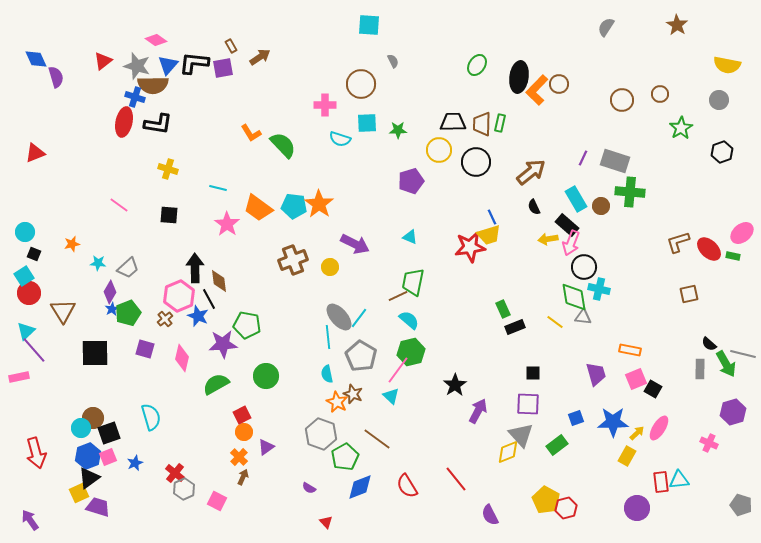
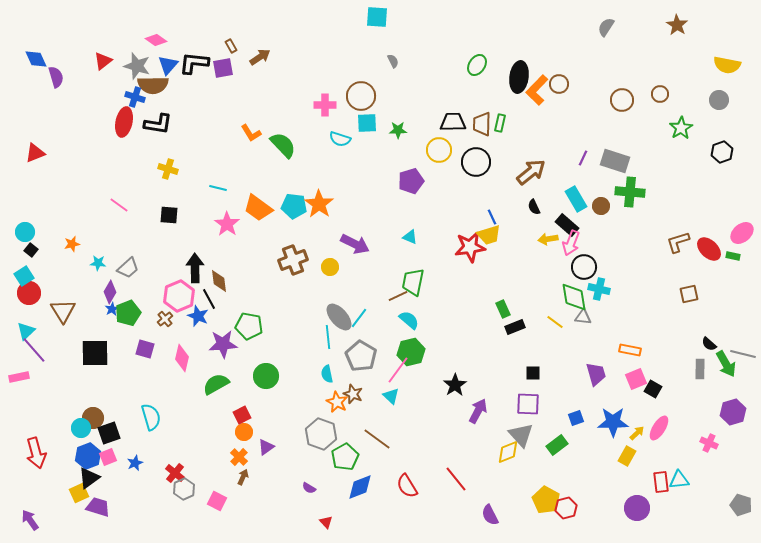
cyan square at (369, 25): moved 8 px right, 8 px up
brown circle at (361, 84): moved 12 px down
black square at (34, 254): moved 3 px left, 4 px up; rotated 16 degrees clockwise
green pentagon at (247, 325): moved 2 px right, 1 px down
